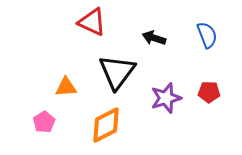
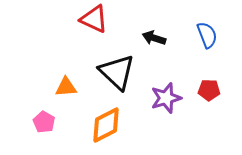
red triangle: moved 2 px right, 3 px up
black triangle: rotated 24 degrees counterclockwise
red pentagon: moved 2 px up
pink pentagon: rotated 10 degrees counterclockwise
